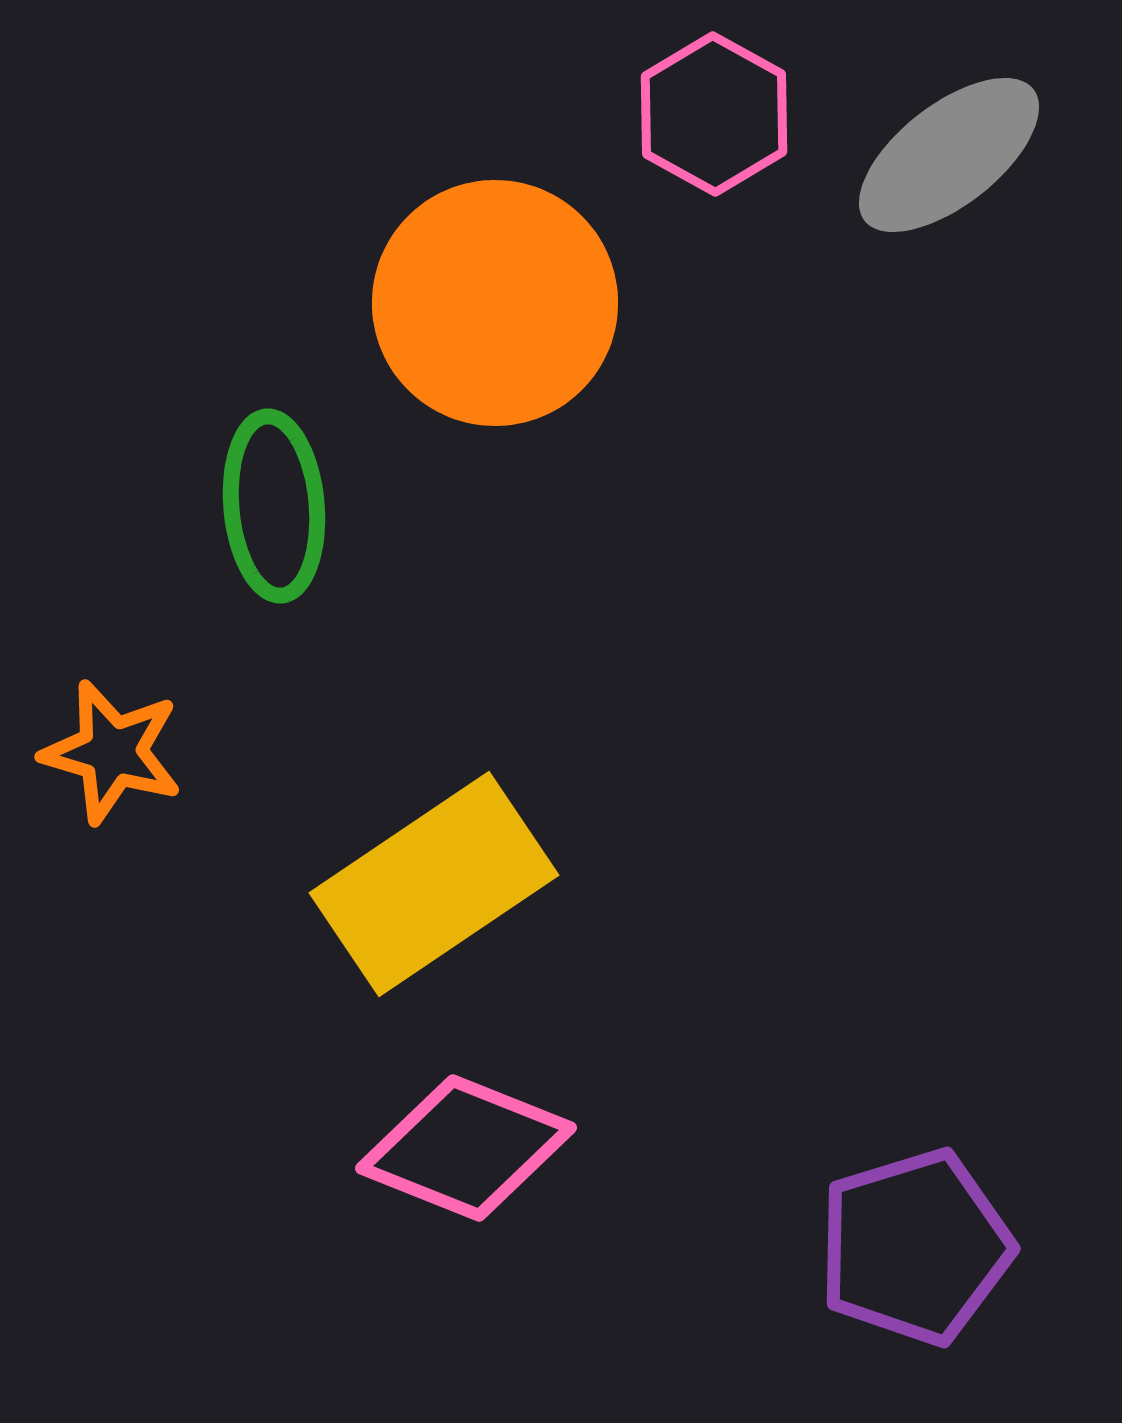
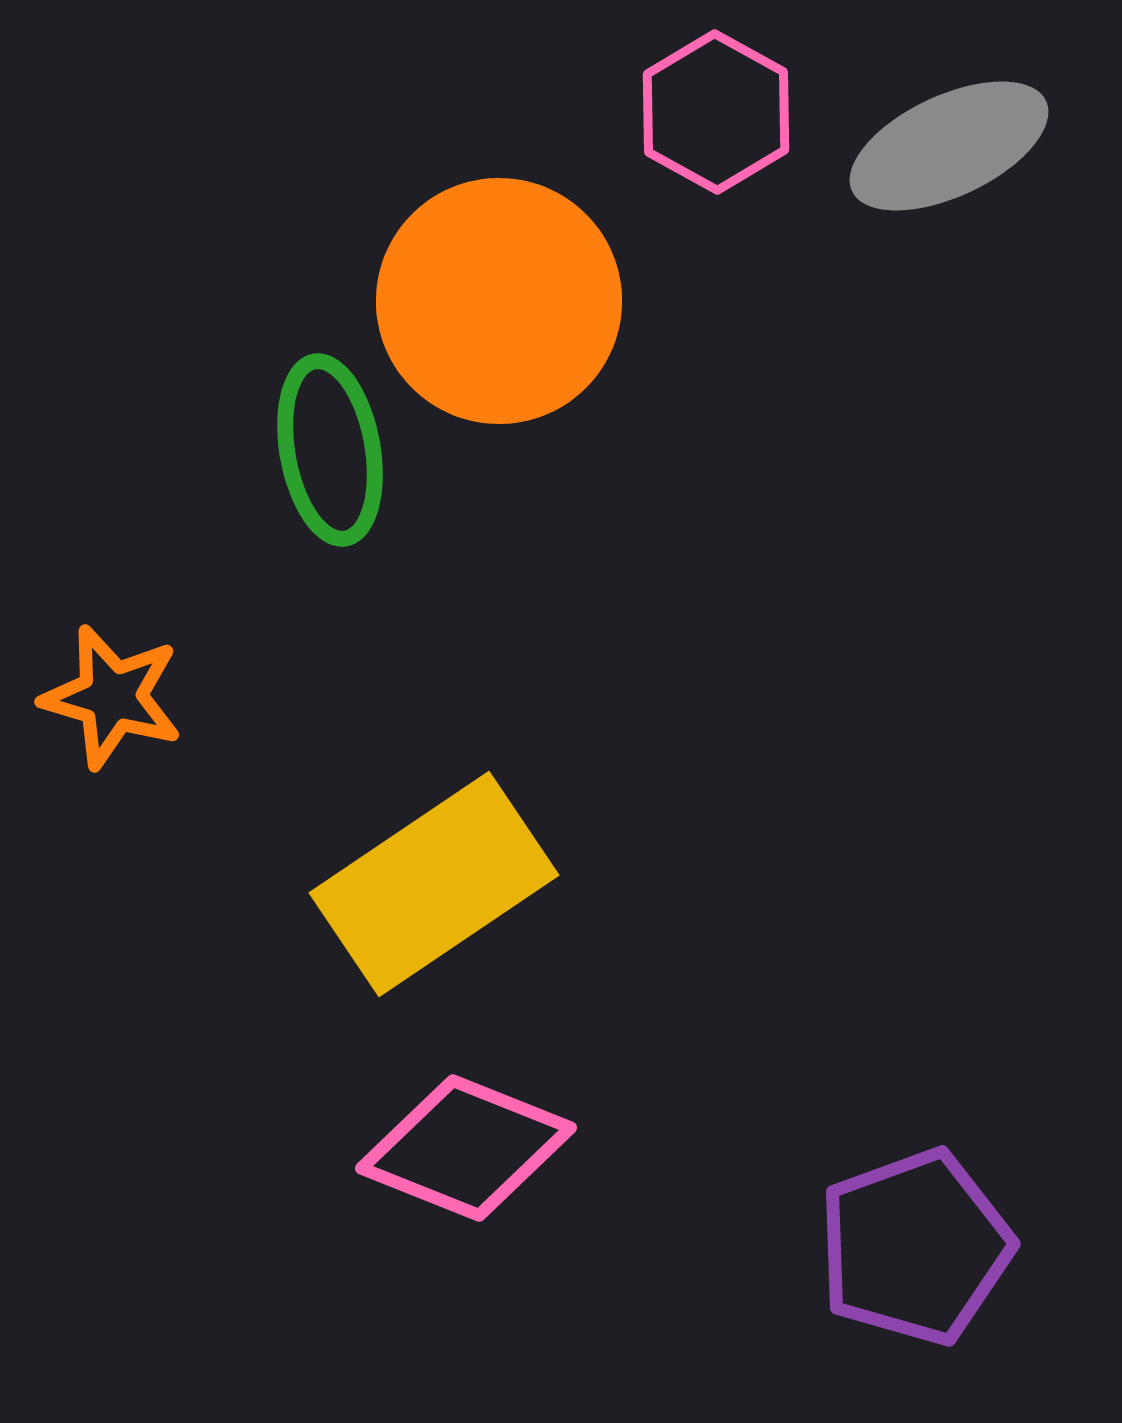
pink hexagon: moved 2 px right, 2 px up
gray ellipse: moved 9 px up; rotated 13 degrees clockwise
orange circle: moved 4 px right, 2 px up
green ellipse: moved 56 px right, 56 px up; rotated 5 degrees counterclockwise
orange star: moved 55 px up
purple pentagon: rotated 3 degrees counterclockwise
